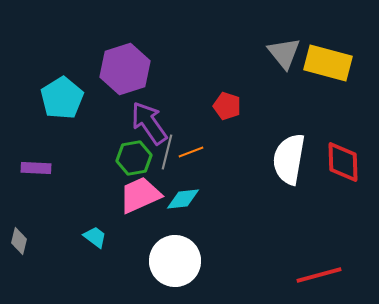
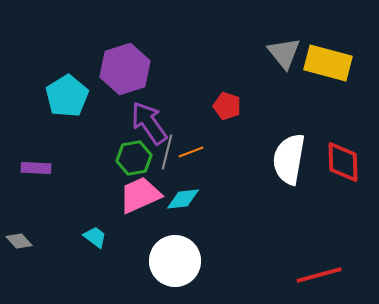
cyan pentagon: moved 5 px right, 2 px up
gray diamond: rotated 56 degrees counterclockwise
